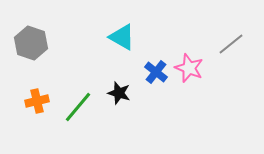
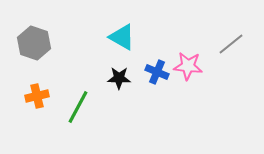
gray hexagon: moved 3 px right
pink star: moved 1 px left, 2 px up; rotated 16 degrees counterclockwise
blue cross: moved 1 px right; rotated 15 degrees counterclockwise
black star: moved 15 px up; rotated 15 degrees counterclockwise
orange cross: moved 5 px up
green line: rotated 12 degrees counterclockwise
